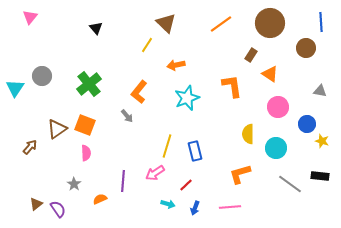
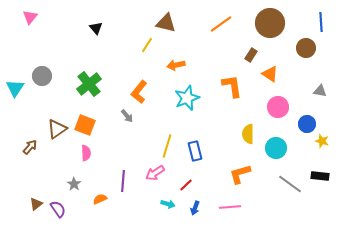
brown triangle at (166, 23): rotated 30 degrees counterclockwise
